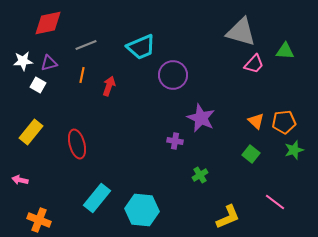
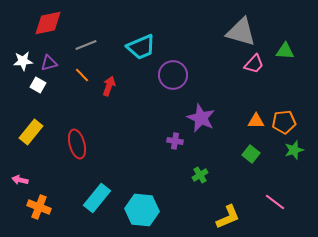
orange line: rotated 56 degrees counterclockwise
orange triangle: rotated 42 degrees counterclockwise
orange cross: moved 13 px up
